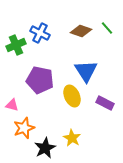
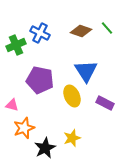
yellow star: rotated 24 degrees clockwise
